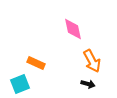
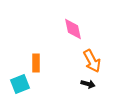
orange rectangle: rotated 66 degrees clockwise
